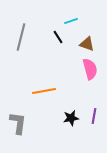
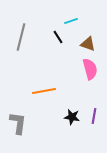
brown triangle: moved 1 px right
black star: moved 1 px right, 1 px up; rotated 21 degrees clockwise
